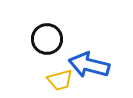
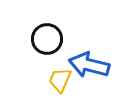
yellow trapezoid: rotated 128 degrees clockwise
